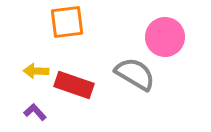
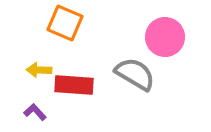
orange square: moved 2 px left, 1 px down; rotated 30 degrees clockwise
yellow arrow: moved 3 px right, 1 px up
red rectangle: rotated 15 degrees counterclockwise
